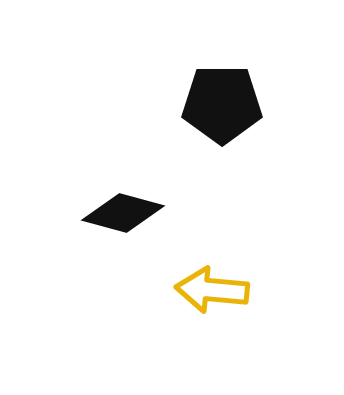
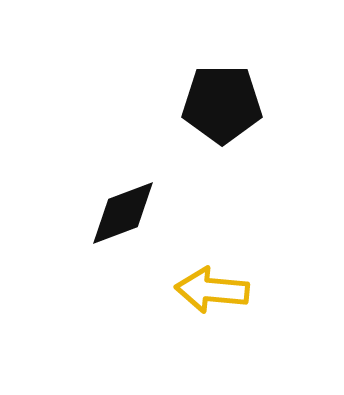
black diamond: rotated 36 degrees counterclockwise
